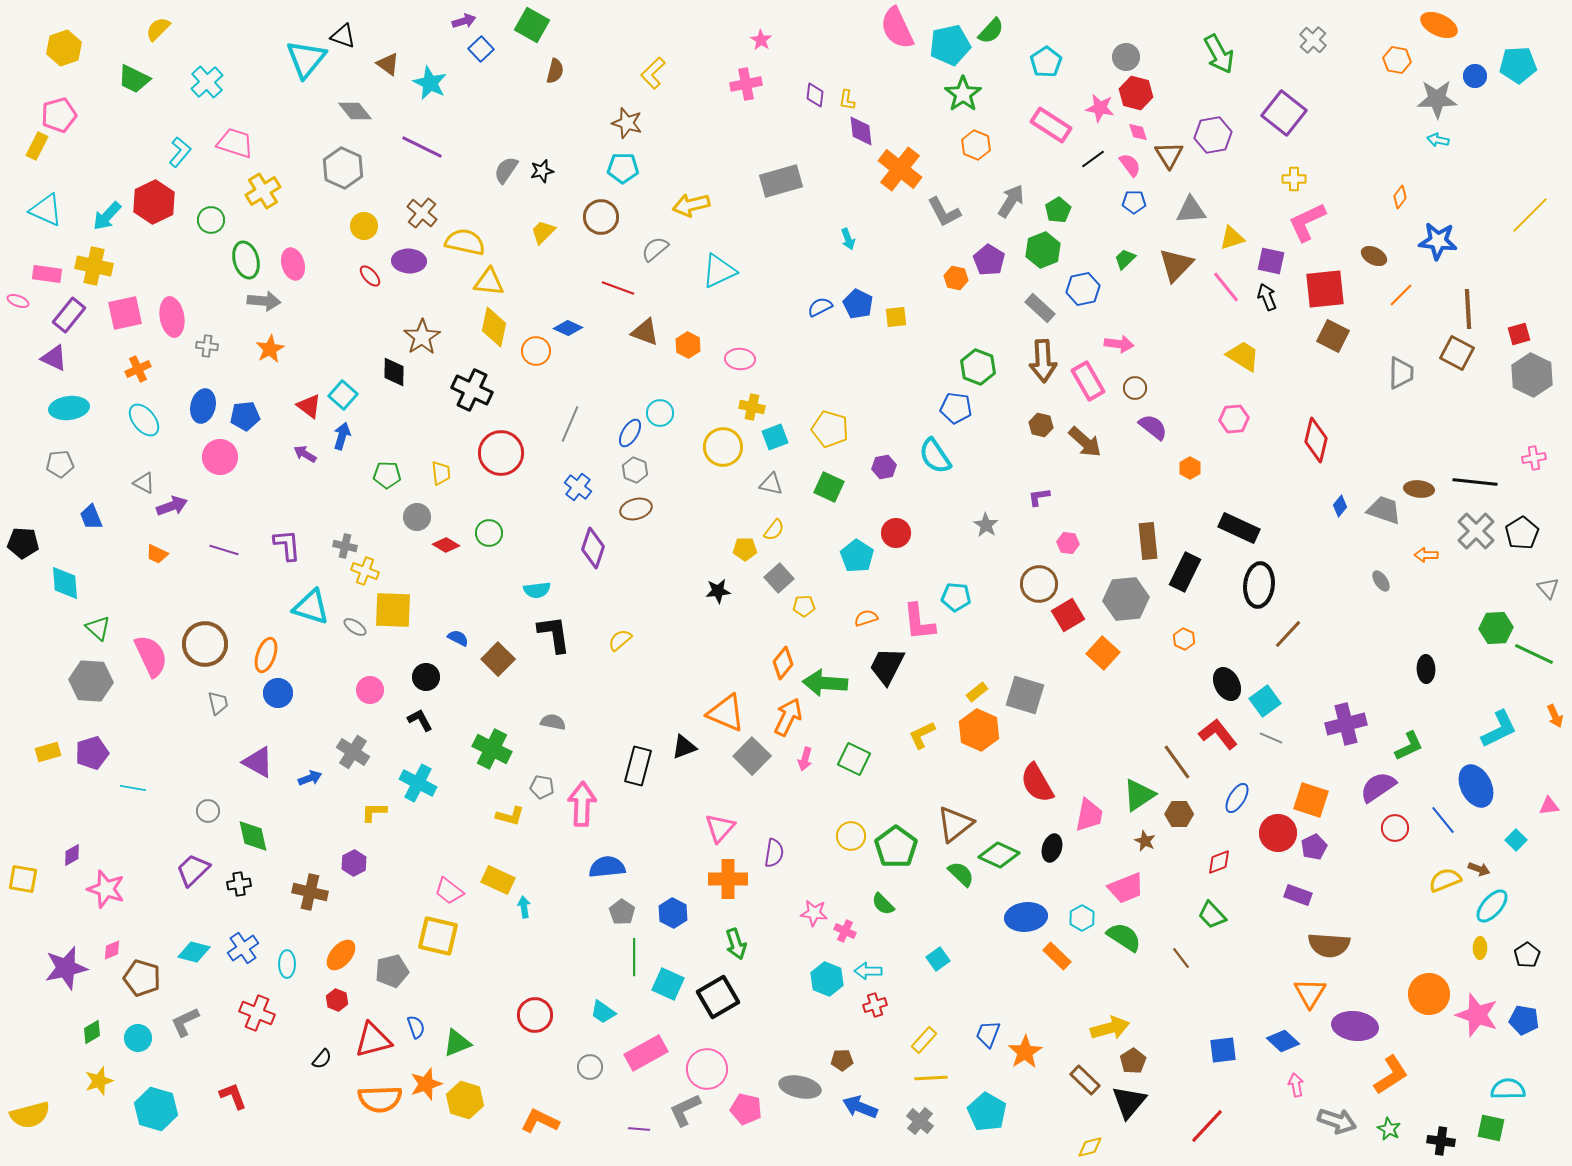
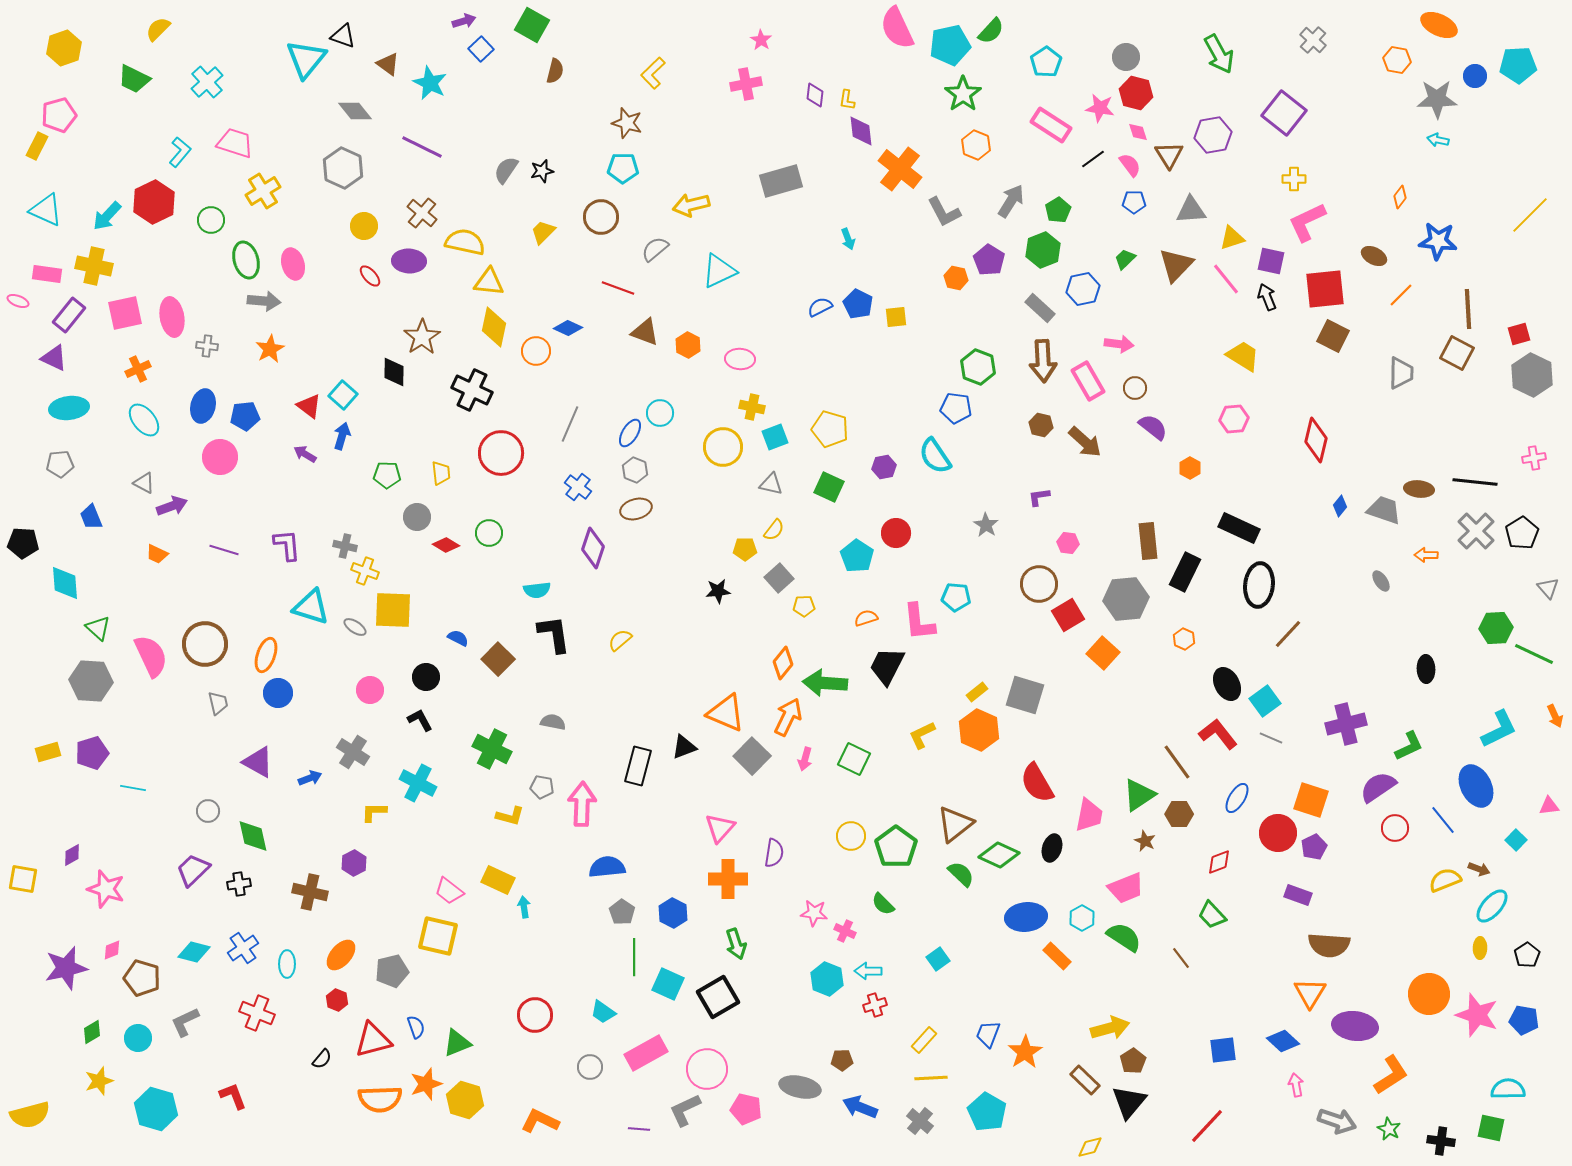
pink line at (1226, 287): moved 8 px up
